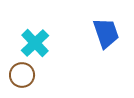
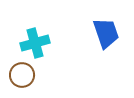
cyan cross: rotated 28 degrees clockwise
